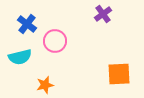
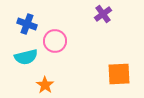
blue cross: rotated 18 degrees counterclockwise
cyan semicircle: moved 6 px right
orange star: rotated 24 degrees counterclockwise
